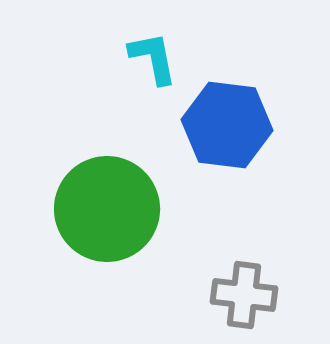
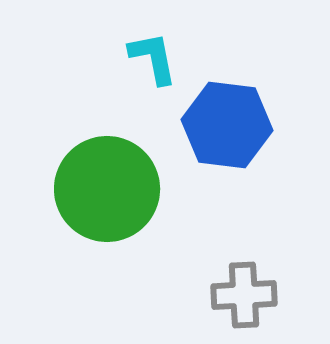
green circle: moved 20 px up
gray cross: rotated 10 degrees counterclockwise
